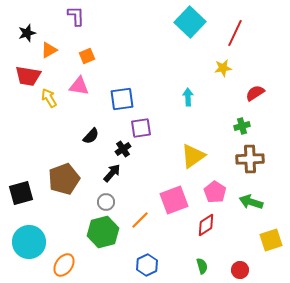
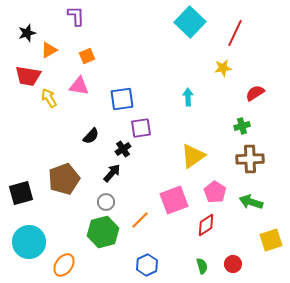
red circle: moved 7 px left, 6 px up
